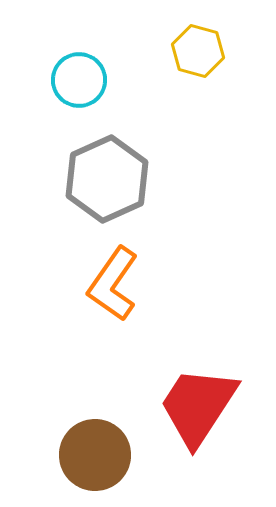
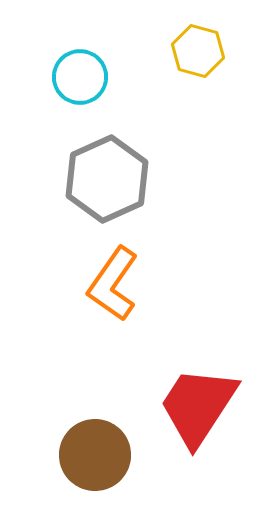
cyan circle: moved 1 px right, 3 px up
